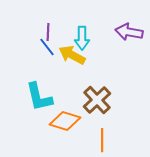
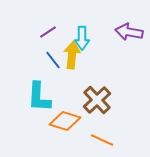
purple line: rotated 54 degrees clockwise
blue line: moved 6 px right, 13 px down
yellow arrow: rotated 68 degrees clockwise
cyan L-shape: rotated 16 degrees clockwise
orange line: rotated 65 degrees counterclockwise
